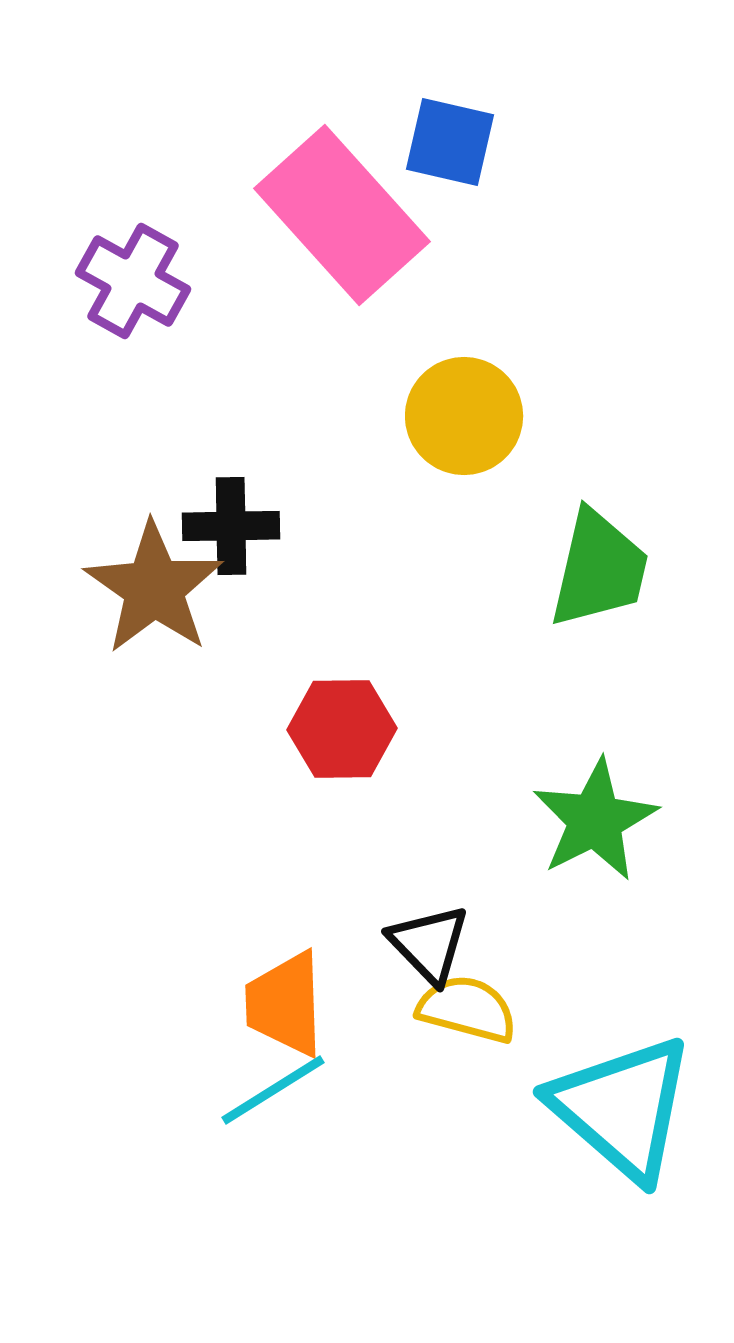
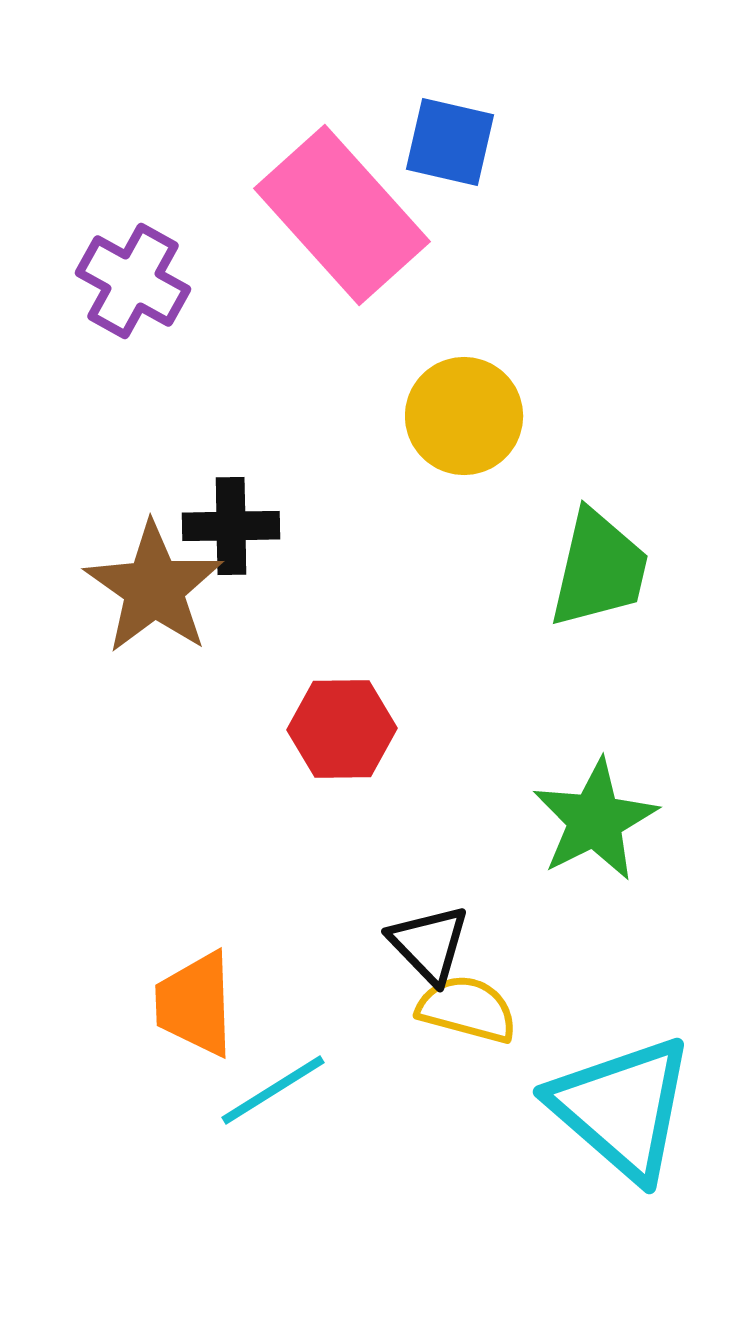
orange trapezoid: moved 90 px left
